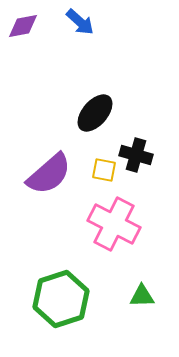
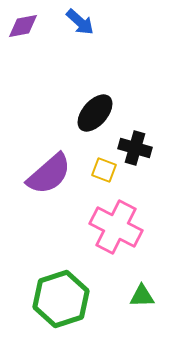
black cross: moved 1 px left, 7 px up
yellow square: rotated 10 degrees clockwise
pink cross: moved 2 px right, 3 px down
